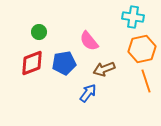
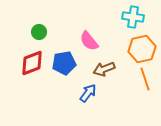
orange line: moved 1 px left, 2 px up
